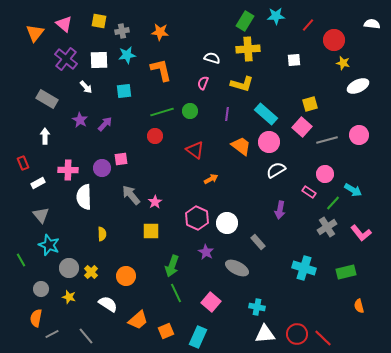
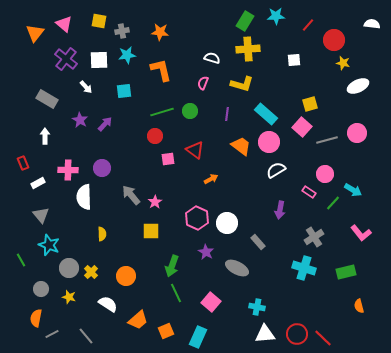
pink circle at (359, 135): moved 2 px left, 2 px up
pink square at (121, 159): moved 47 px right
gray cross at (327, 227): moved 13 px left, 10 px down
